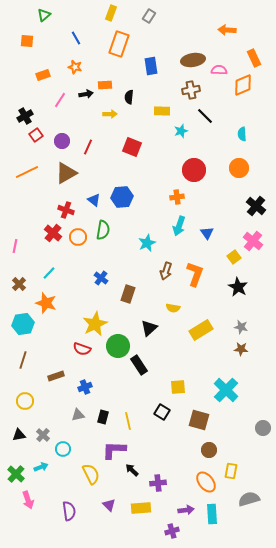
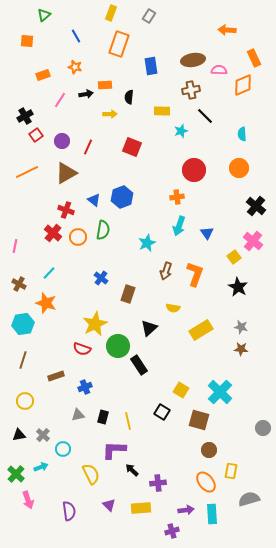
blue line at (76, 38): moved 2 px up
blue hexagon at (122, 197): rotated 15 degrees counterclockwise
brown cross at (19, 284): rotated 16 degrees counterclockwise
yellow square at (178, 387): moved 3 px right, 3 px down; rotated 35 degrees clockwise
cyan cross at (226, 390): moved 6 px left, 2 px down
